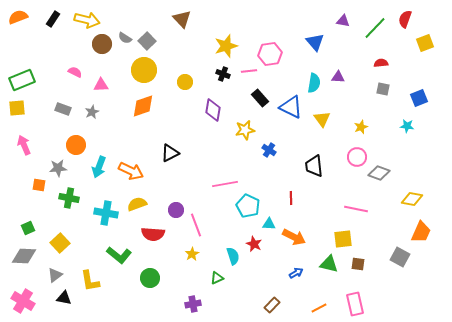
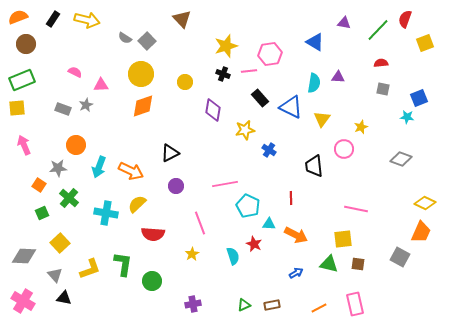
purple triangle at (343, 21): moved 1 px right, 2 px down
green line at (375, 28): moved 3 px right, 2 px down
blue triangle at (315, 42): rotated 18 degrees counterclockwise
brown circle at (102, 44): moved 76 px left
yellow circle at (144, 70): moved 3 px left, 4 px down
gray star at (92, 112): moved 6 px left, 7 px up
yellow triangle at (322, 119): rotated 12 degrees clockwise
cyan star at (407, 126): moved 9 px up
pink circle at (357, 157): moved 13 px left, 8 px up
gray diamond at (379, 173): moved 22 px right, 14 px up
orange square at (39, 185): rotated 24 degrees clockwise
green cross at (69, 198): rotated 30 degrees clockwise
yellow diamond at (412, 199): moved 13 px right, 4 px down; rotated 15 degrees clockwise
yellow semicircle at (137, 204): rotated 24 degrees counterclockwise
purple circle at (176, 210): moved 24 px up
pink line at (196, 225): moved 4 px right, 2 px up
green square at (28, 228): moved 14 px right, 15 px up
orange arrow at (294, 237): moved 2 px right, 2 px up
green L-shape at (119, 255): moved 4 px right, 9 px down; rotated 120 degrees counterclockwise
gray triangle at (55, 275): rotated 35 degrees counterclockwise
green circle at (150, 278): moved 2 px right, 3 px down
green triangle at (217, 278): moved 27 px right, 27 px down
yellow L-shape at (90, 281): moved 12 px up; rotated 100 degrees counterclockwise
brown rectangle at (272, 305): rotated 35 degrees clockwise
